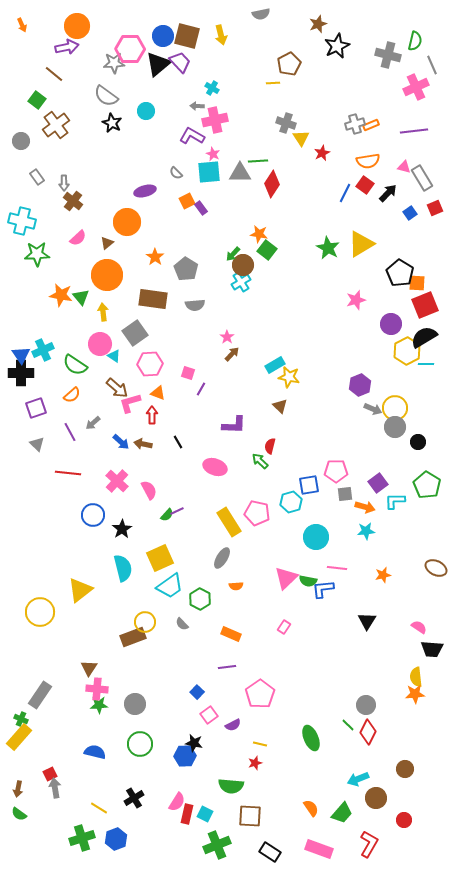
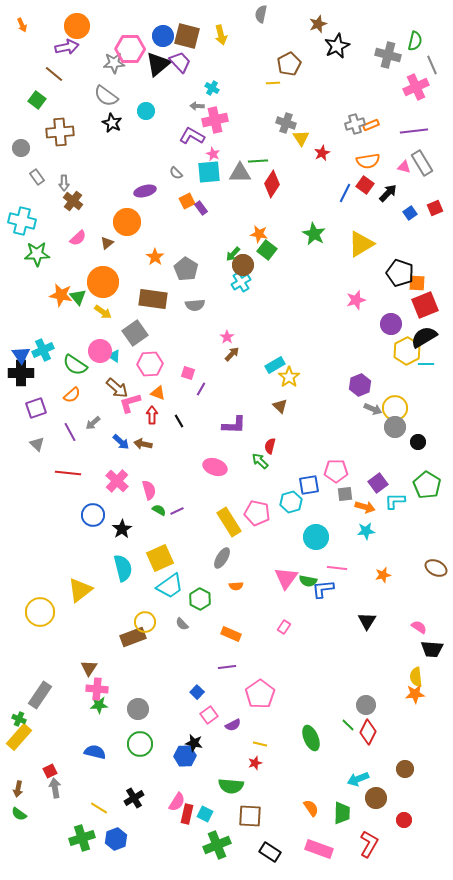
gray semicircle at (261, 14): rotated 114 degrees clockwise
brown cross at (56, 125): moved 4 px right, 7 px down; rotated 32 degrees clockwise
gray circle at (21, 141): moved 7 px down
gray rectangle at (422, 178): moved 15 px up
green star at (328, 248): moved 14 px left, 14 px up
black pentagon at (400, 273): rotated 12 degrees counterclockwise
orange circle at (107, 275): moved 4 px left, 7 px down
green triangle at (81, 297): moved 3 px left
yellow arrow at (103, 312): rotated 132 degrees clockwise
pink circle at (100, 344): moved 7 px down
yellow star at (289, 377): rotated 25 degrees clockwise
black line at (178, 442): moved 1 px right, 21 px up
pink semicircle at (149, 490): rotated 12 degrees clockwise
green semicircle at (167, 515): moved 8 px left, 5 px up; rotated 104 degrees counterclockwise
pink triangle at (286, 578): rotated 10 degrees counterclockwise
gray circle at (135, 704): moved 3 px right, 5 px down
green cross at (21, 719): moved 2 px left
red square at (50, 774): moved 3 px up
green trapezoid at (342, 813): rotated 40 degrees counterclockwise
